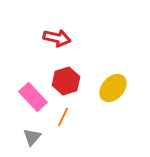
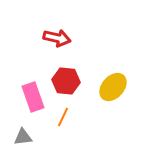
red hexagon: rotated 24 degrees clockwise
yellow ellipse: moved 1 px up
pink rectangle: rotated 24 degrees clockwise
gray triangle: moved 9 px left; rotated 42 degrees clockwise
